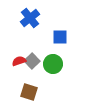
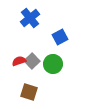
blue square: rotated 28 degrees counterclockwise
